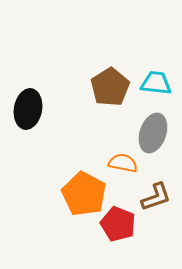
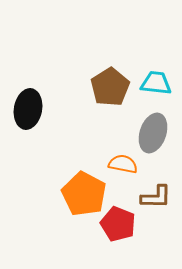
orange semicircle: moved 1 px down
brown L-shape: rotated 20 degrees clockwise
